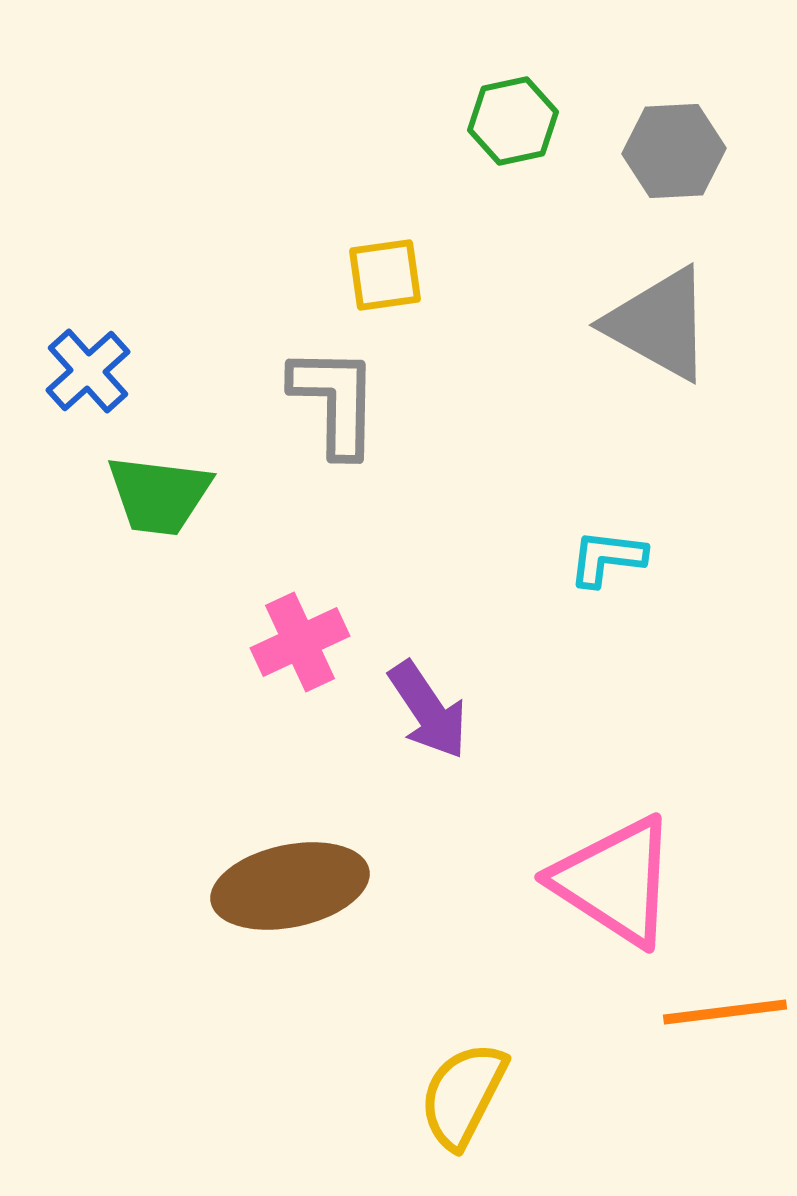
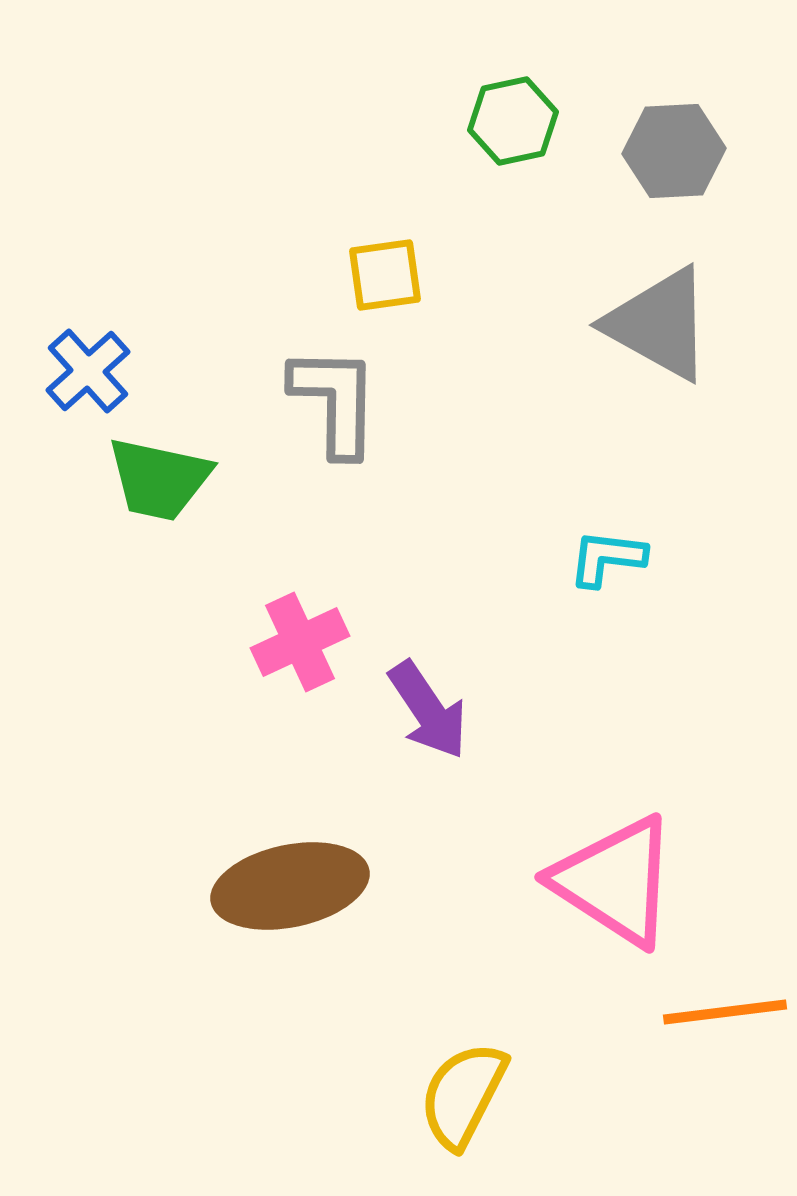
green trapezoid: moved 16 px up; rotated 5 degrees clockwise
